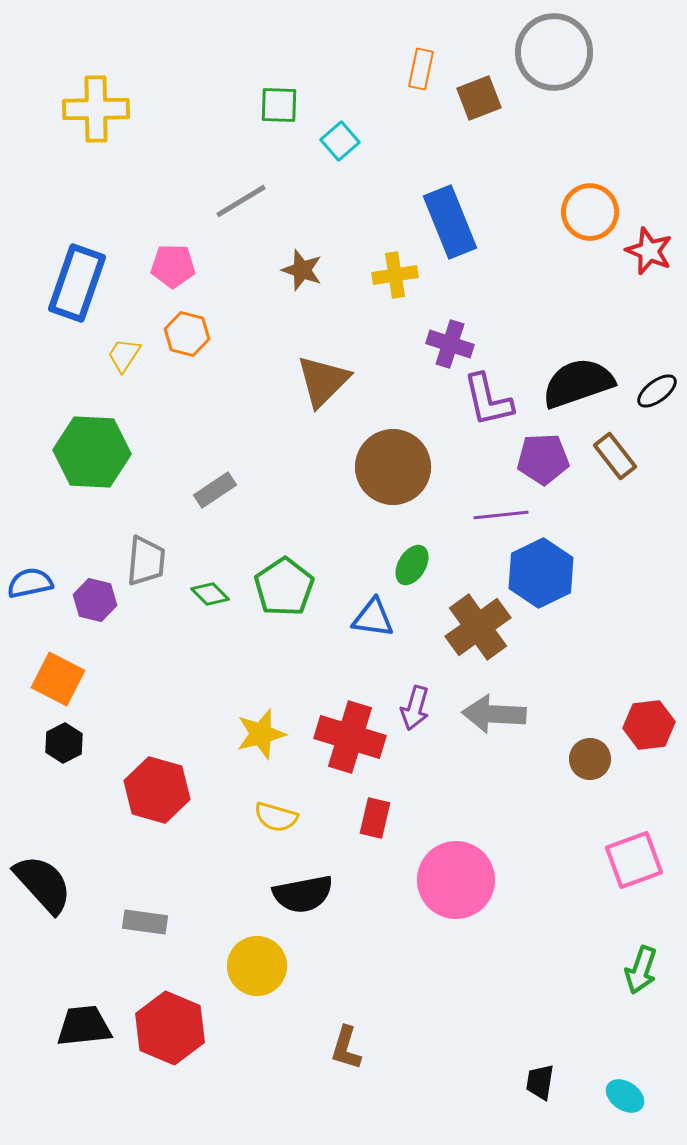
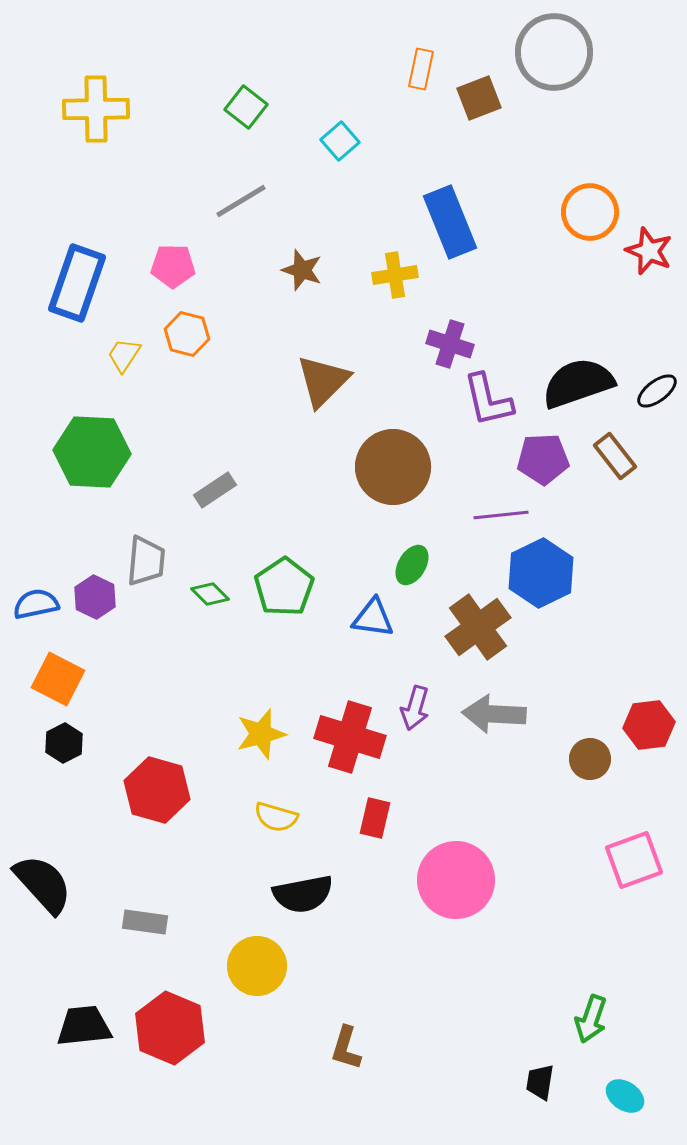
green square at (279, 105): moved 33 px left, 2 px down; rotated 36 degrees clockwise
blue semicircle at (30, 583): moved 6 px right, 21 px down
purple hexagon at (95, 600): moved 3 px up; rotated 12 degrees clockwise
green arrow at (641, 970): moved 50 px left, 49 px down
